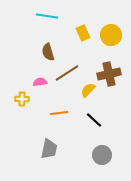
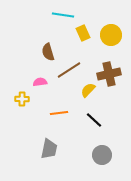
cyan line: moved 16 px right, 1 px up
brown line: moved 2 px right, 3 px up
